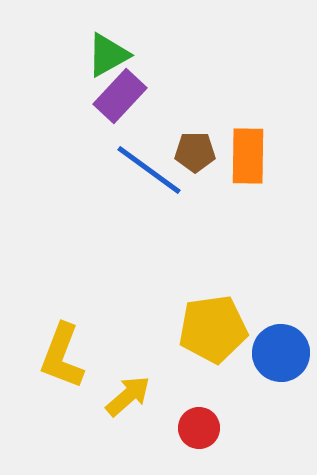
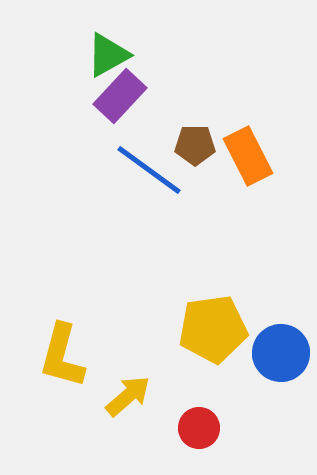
brown pentagon: moved 7 px up
orange rectangle: rotated 28 degrees counterclockwise
yellow L-shape: rotated 6 degrees counterclockwise
